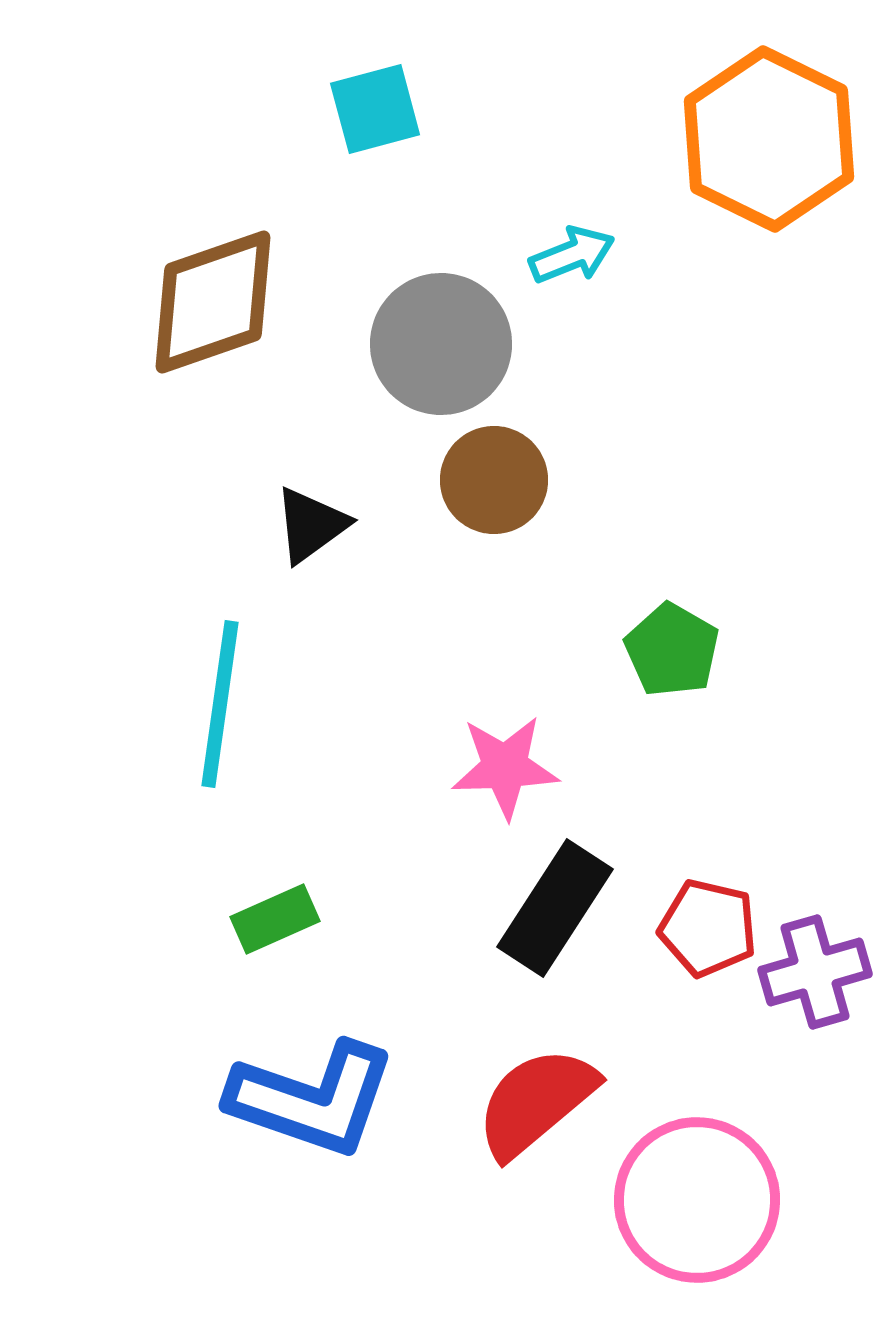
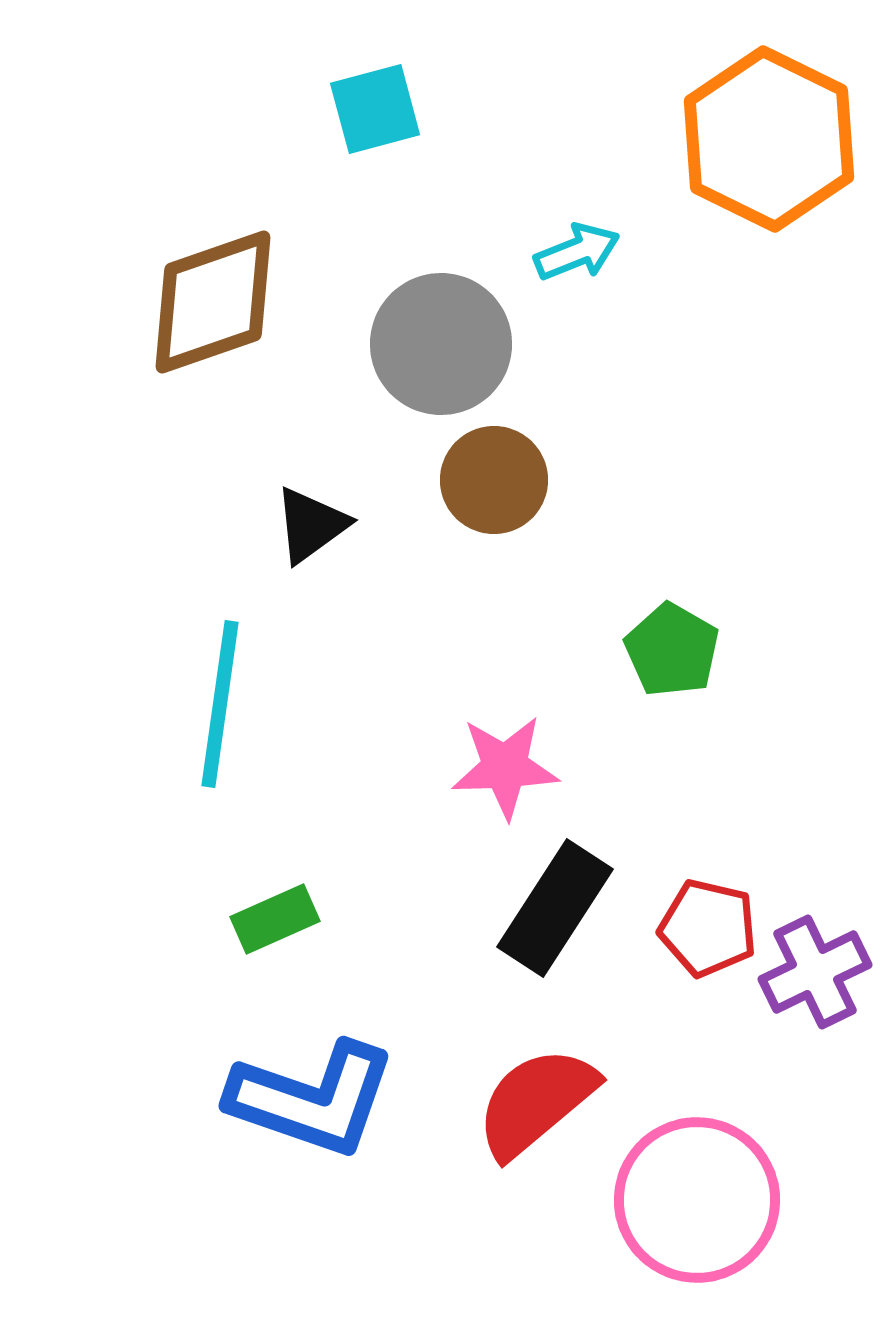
cyan arrow: moved 5 px right, 3 px up
purple cross: rotated 10 degrees counterclockwise
